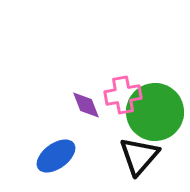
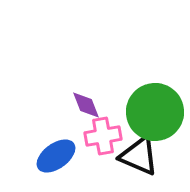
pink cross: moved 20 px left, 41 px down
black triangle: rotated 48 degrees counterclockwise
